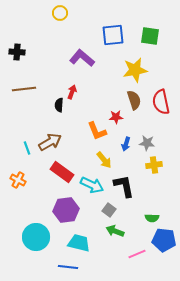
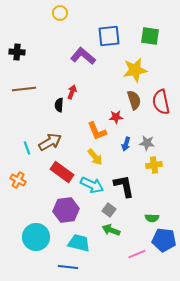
blue square: moved 4 px left, 1 px down
purple L-shape: moved 1 px right, 2 px up
yellow arrow: moved 9 px left, 3 px up
green arrow: moved 4 px left, 1 px up
